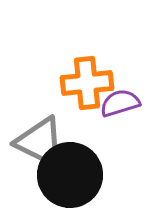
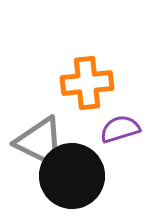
purple semicircle: moved 26 px down
black circle: moved 2 px right, 1 px down
